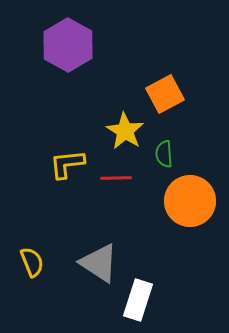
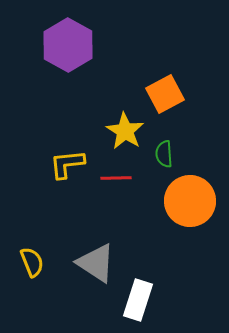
gray triangle: moved 3 px left
